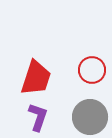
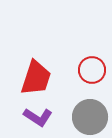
purple L-shape: rotated 104 degrees clockwise
